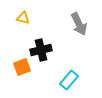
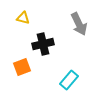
black cross: moved 2 px right, 6 px up
